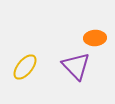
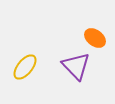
orange ellipse: rotated 40 degrees clockwise
